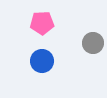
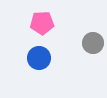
blue circle: moved 3 px left, 3 px up
